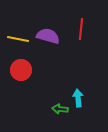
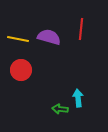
purple semicircle: moved 1 px right, 1 px down
